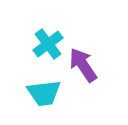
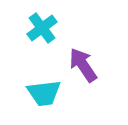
cyan cross: moved 6 px left, 16 px up
